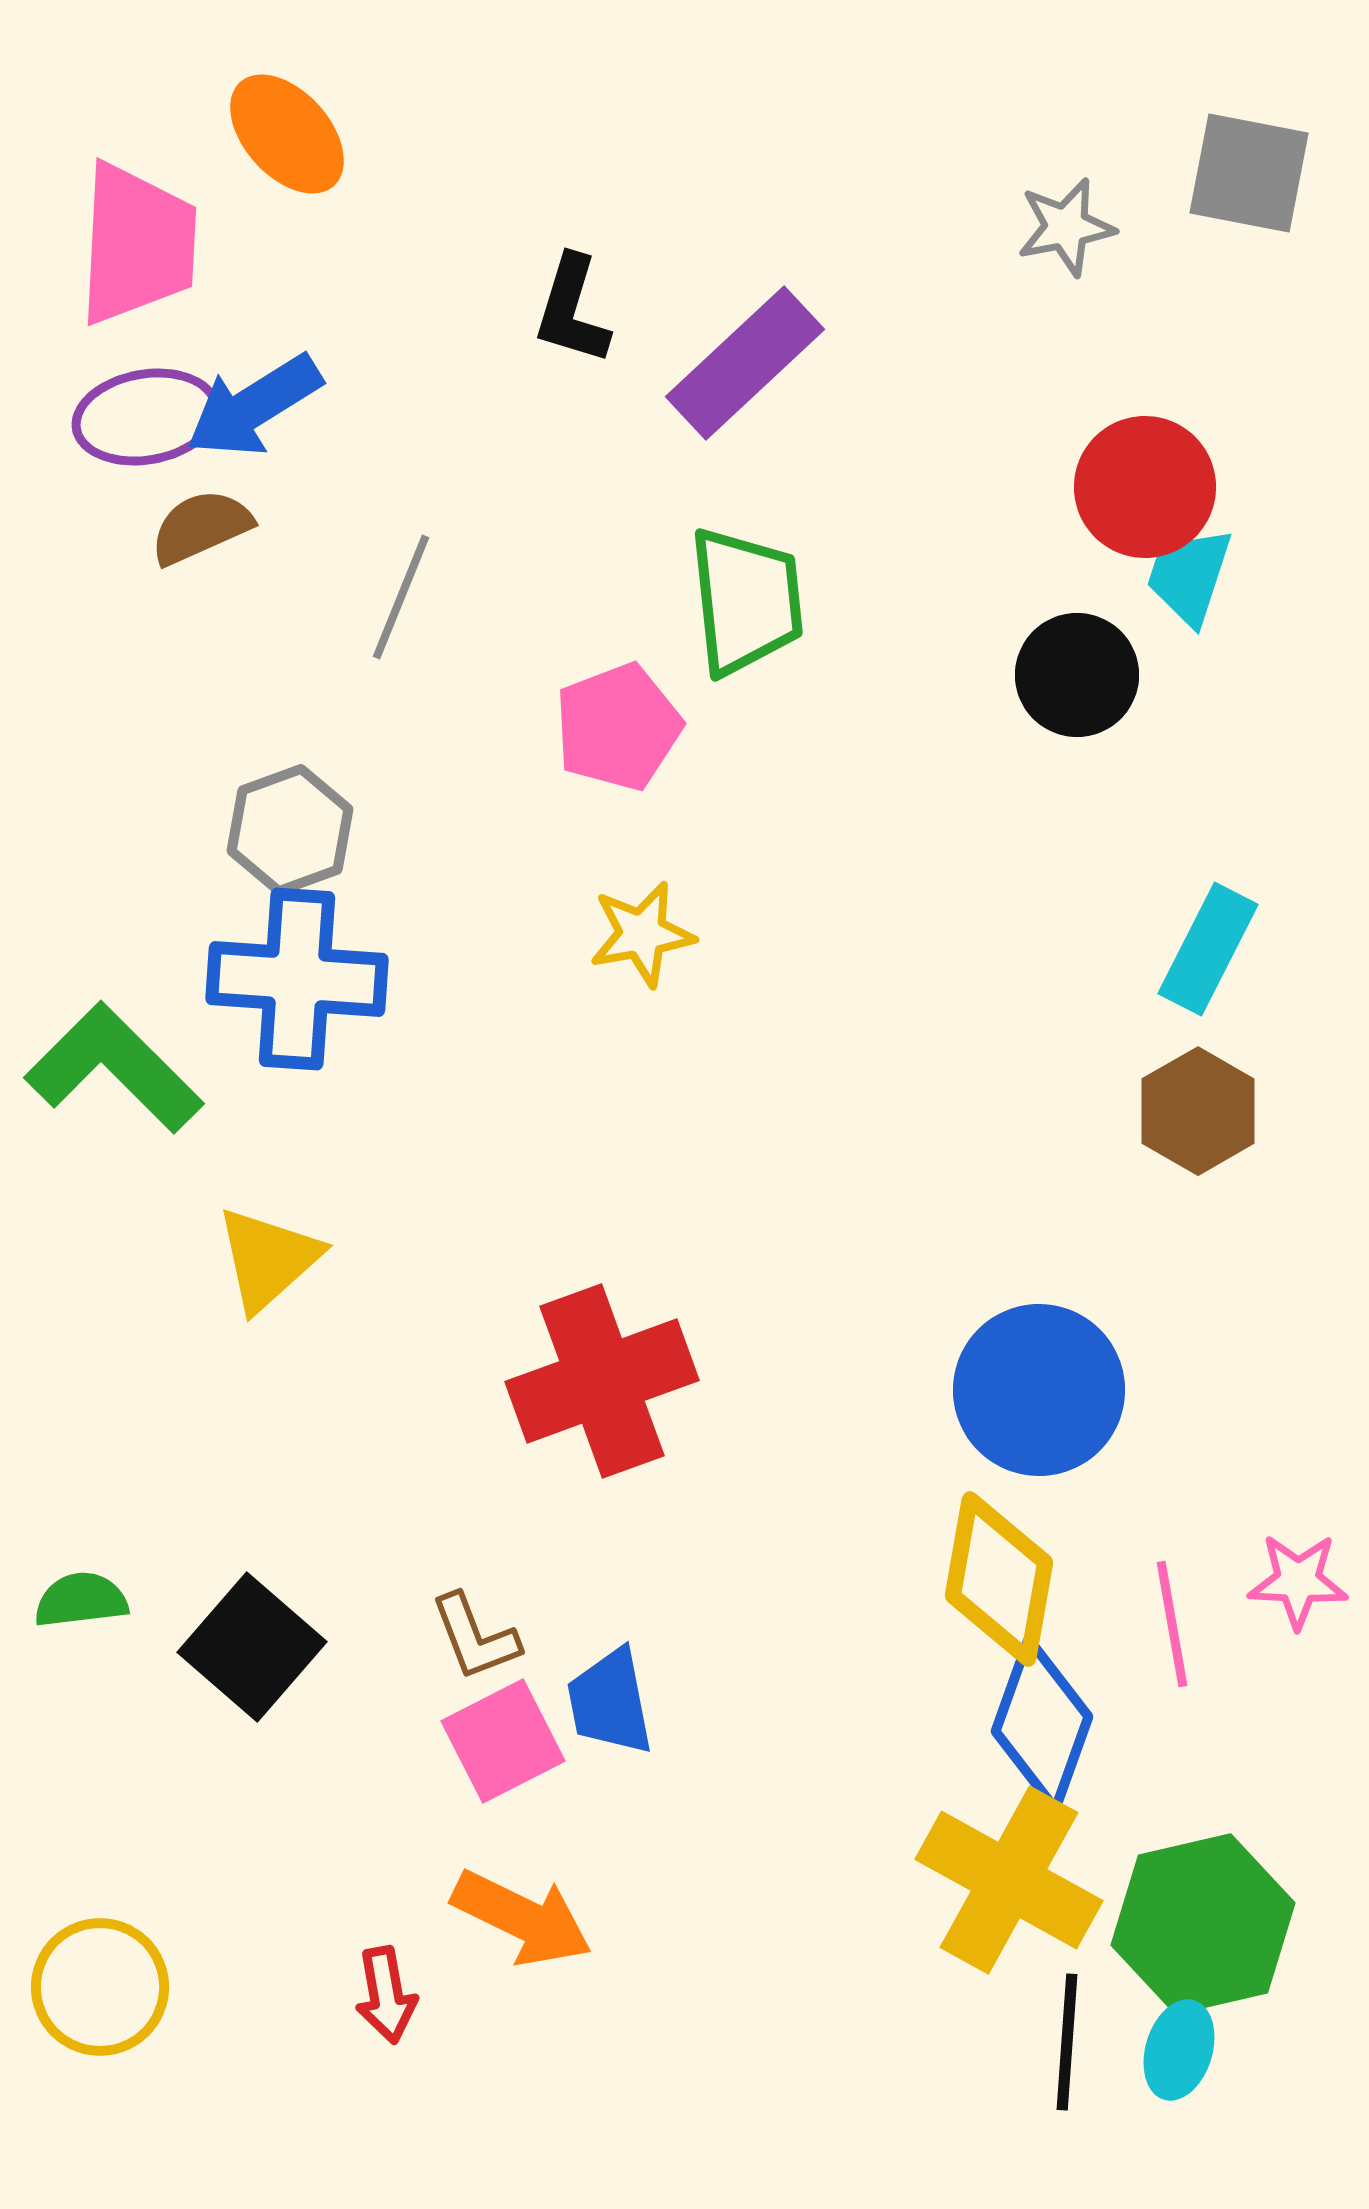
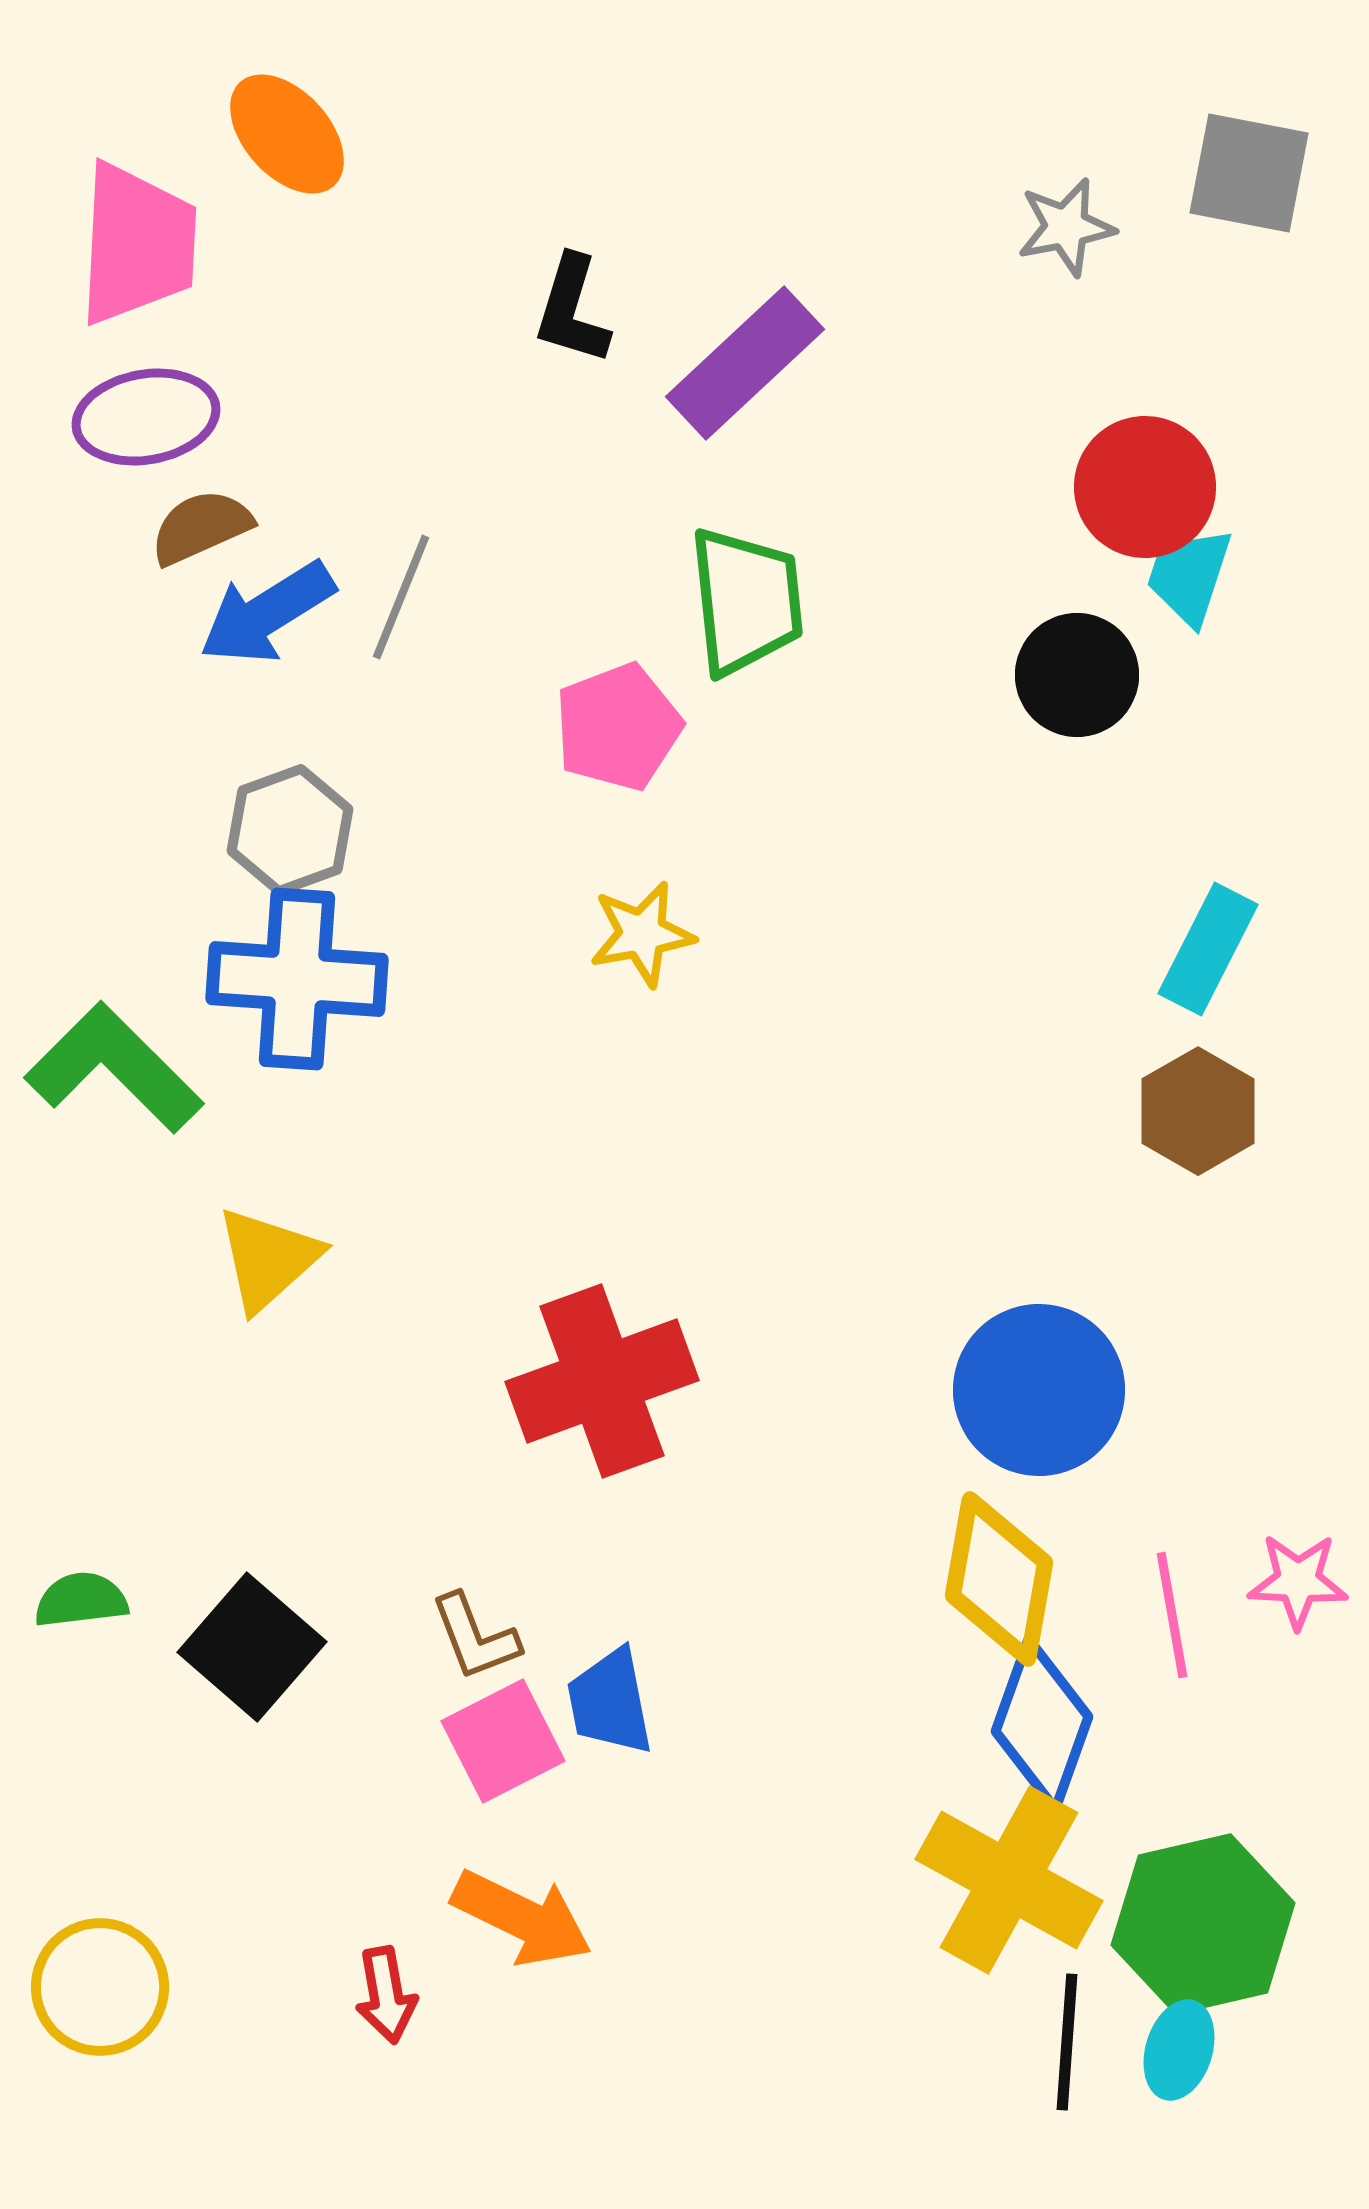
blue arrow: moved 13 px right, 207 px down
pink line: moved 9 px up
